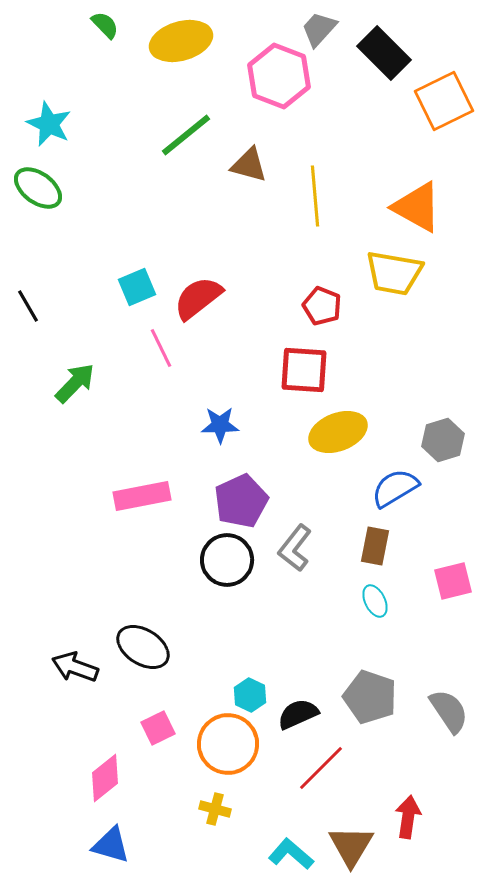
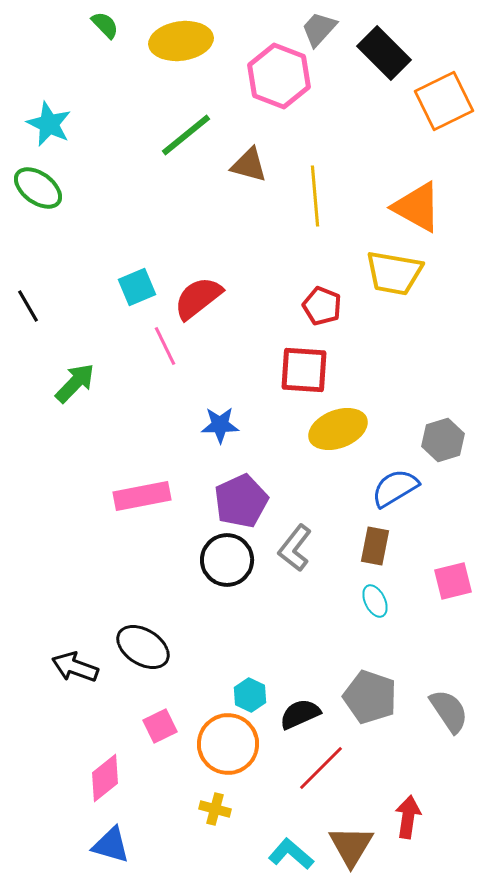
yellow ellipse at (181, 41): rotated 8 degrees clockwise
pink line at (161, 348): moved 4 px right, 2 px up
yellow ellipse at (338, 432): moved 3 px up
black semicircle at (298, 714): moved 2 px right
pink square at (158, 728): moved 2 px right, 2 px up
